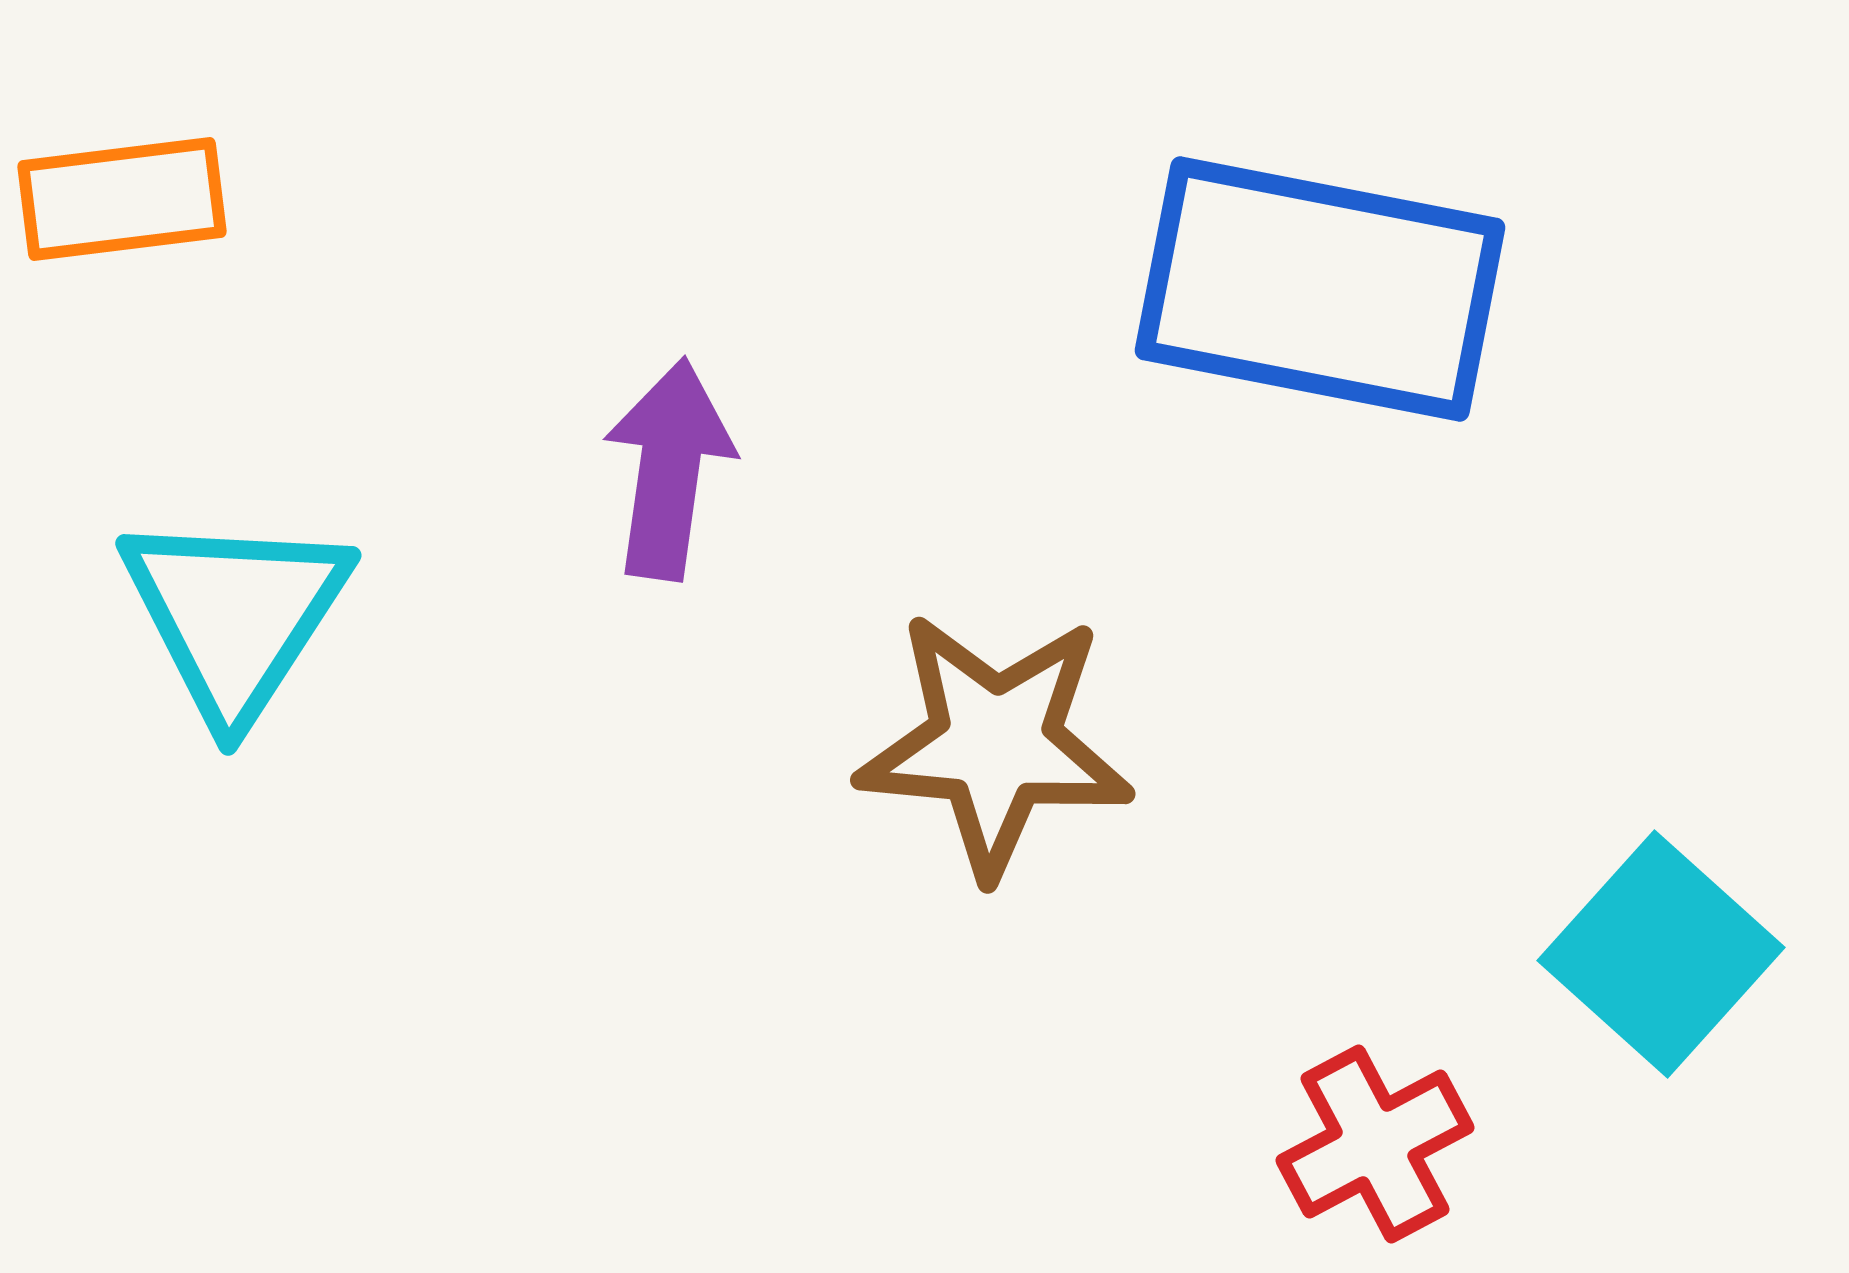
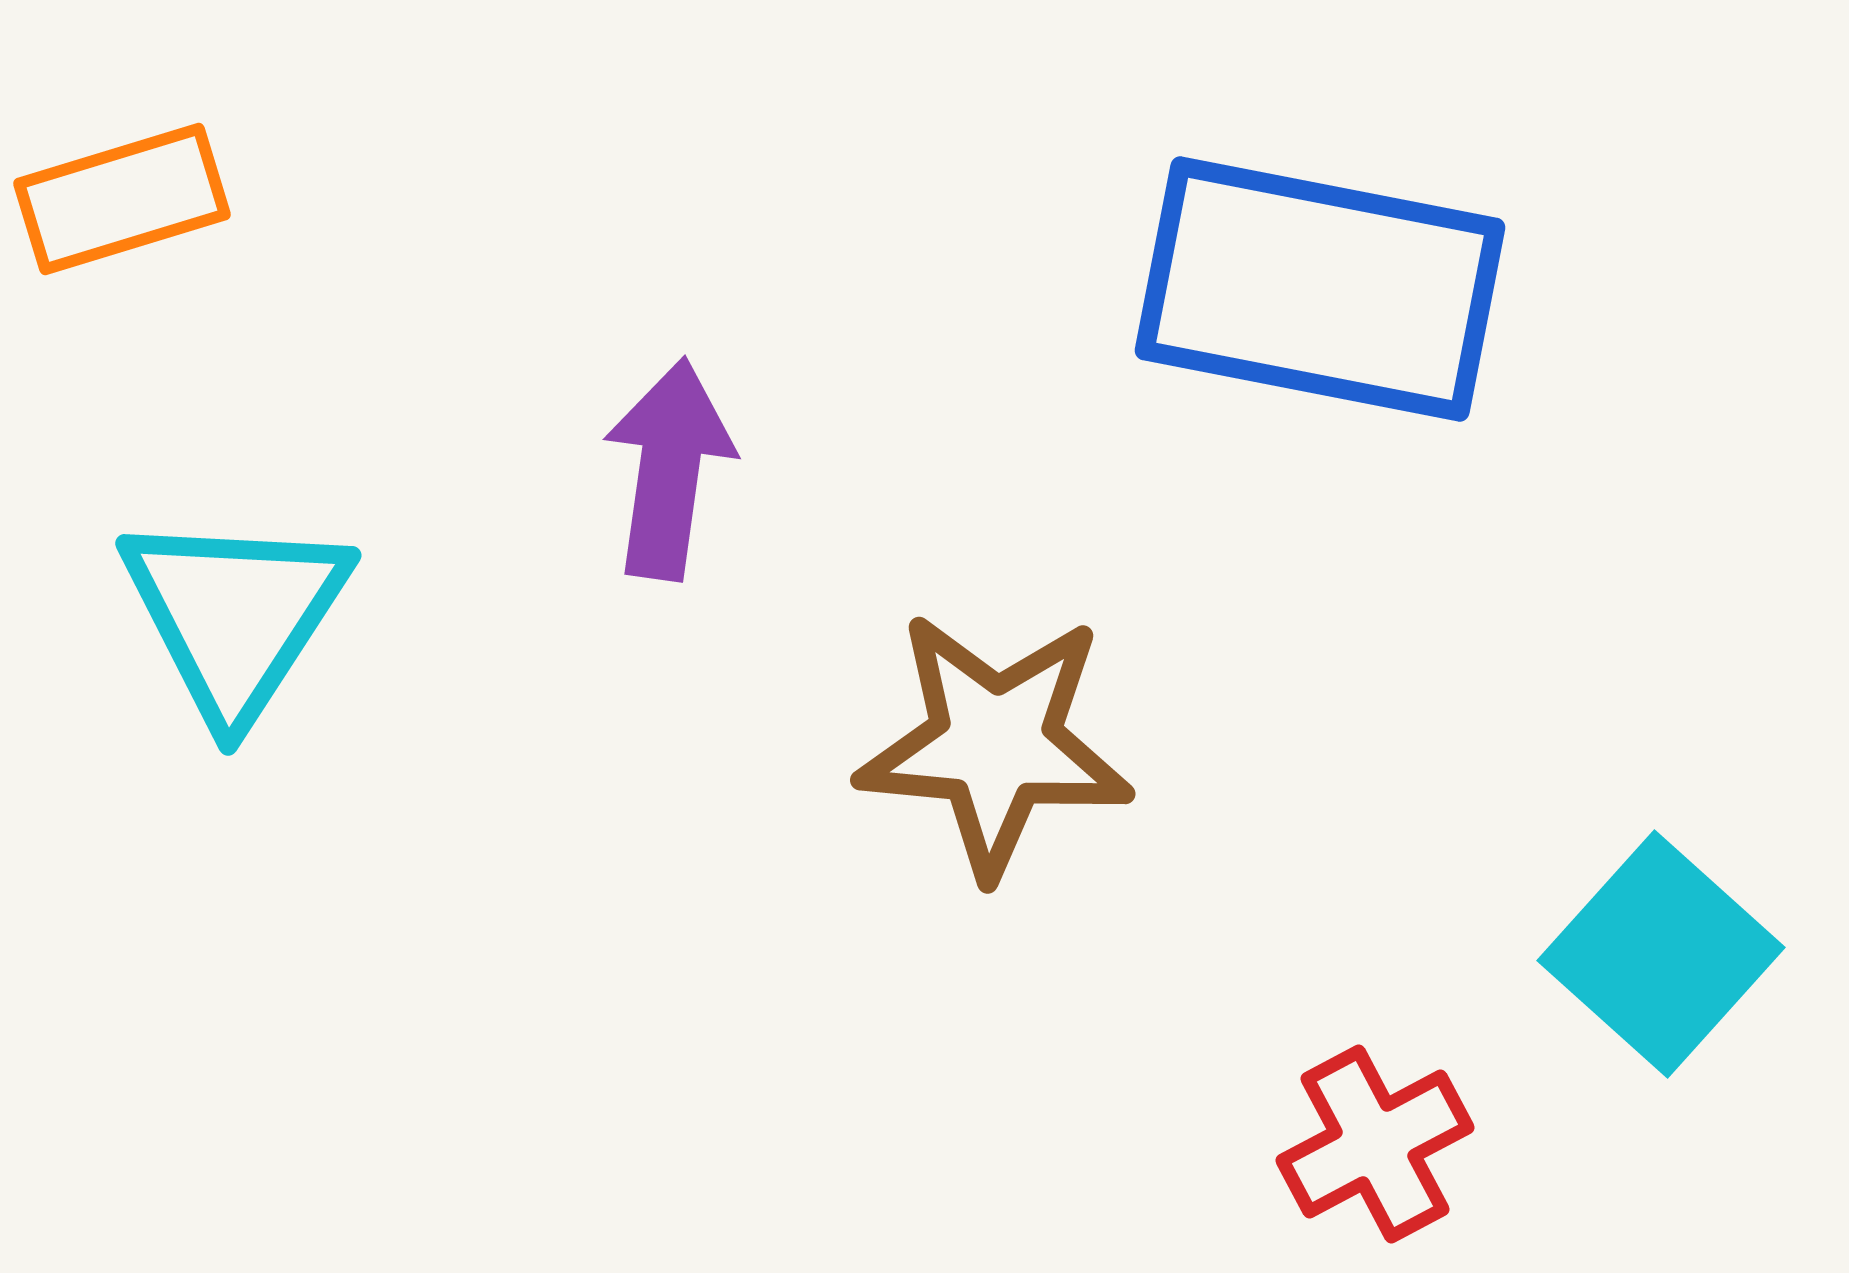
orange rectangle: rotated 10 degrees counterclockwise
